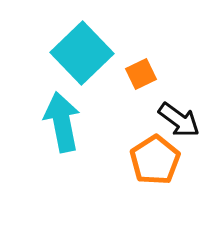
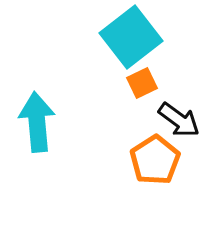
cyan square: moved 49 px right, 16 px up; rotated 6 degrees clockwise
orange square: moved 1 px right, 9 px down
cyan arrow: moved 25 px left; rotated 6 degrees clockwise
